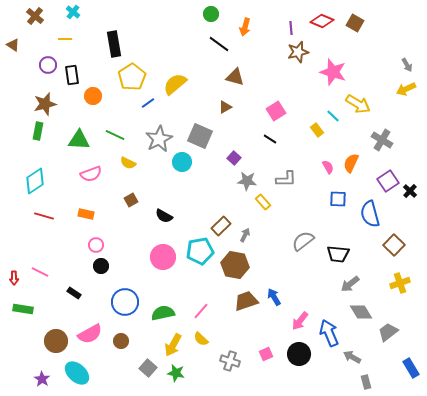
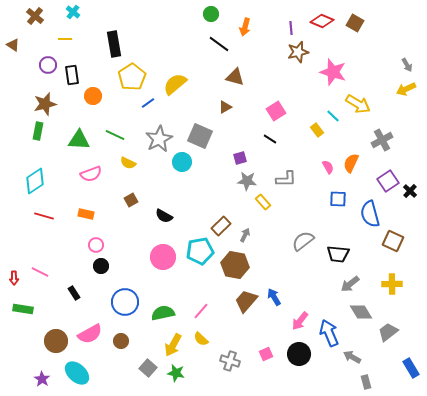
gray cross at (382, 140): rotated 30 degrees clockwise
purple square at (234, 158): moved 6 px right; rotated 32 degrees clockwise
brown square at (394, 245): moved 1 px left, 4 px up; rotated 20 degrees counterclockwise
yellow cross at (400, 283): moved 8 px left, 1 px down; rotated 18 degrees clockwise
black rectangle at (74, 293): rotated 24 degrees clockwise
brown trapezoid at (246, 301): rotated 30 degrees counterclockwise
